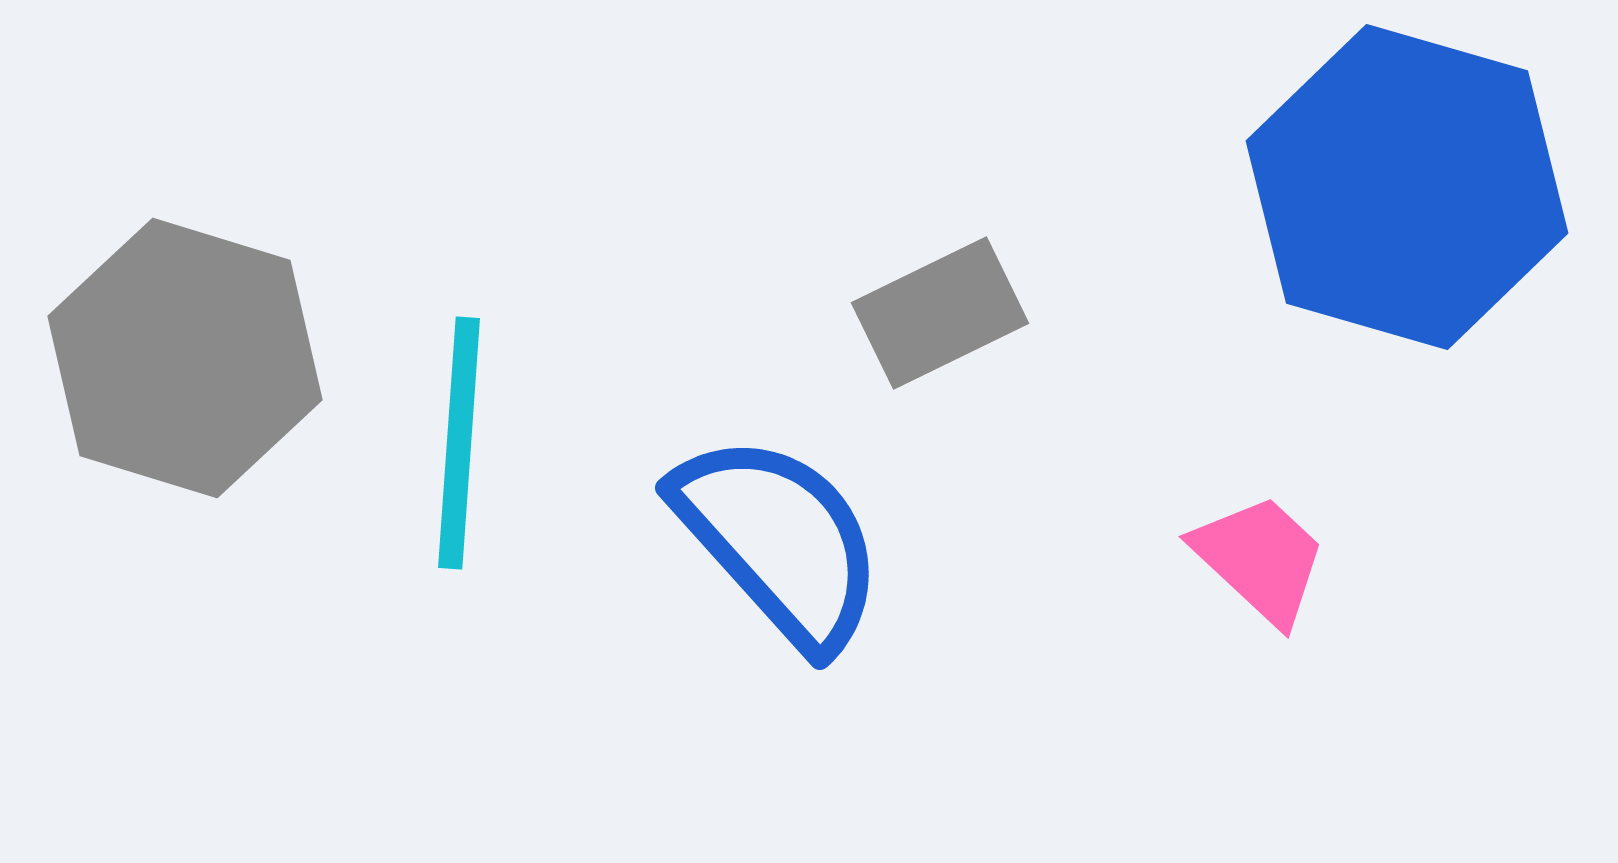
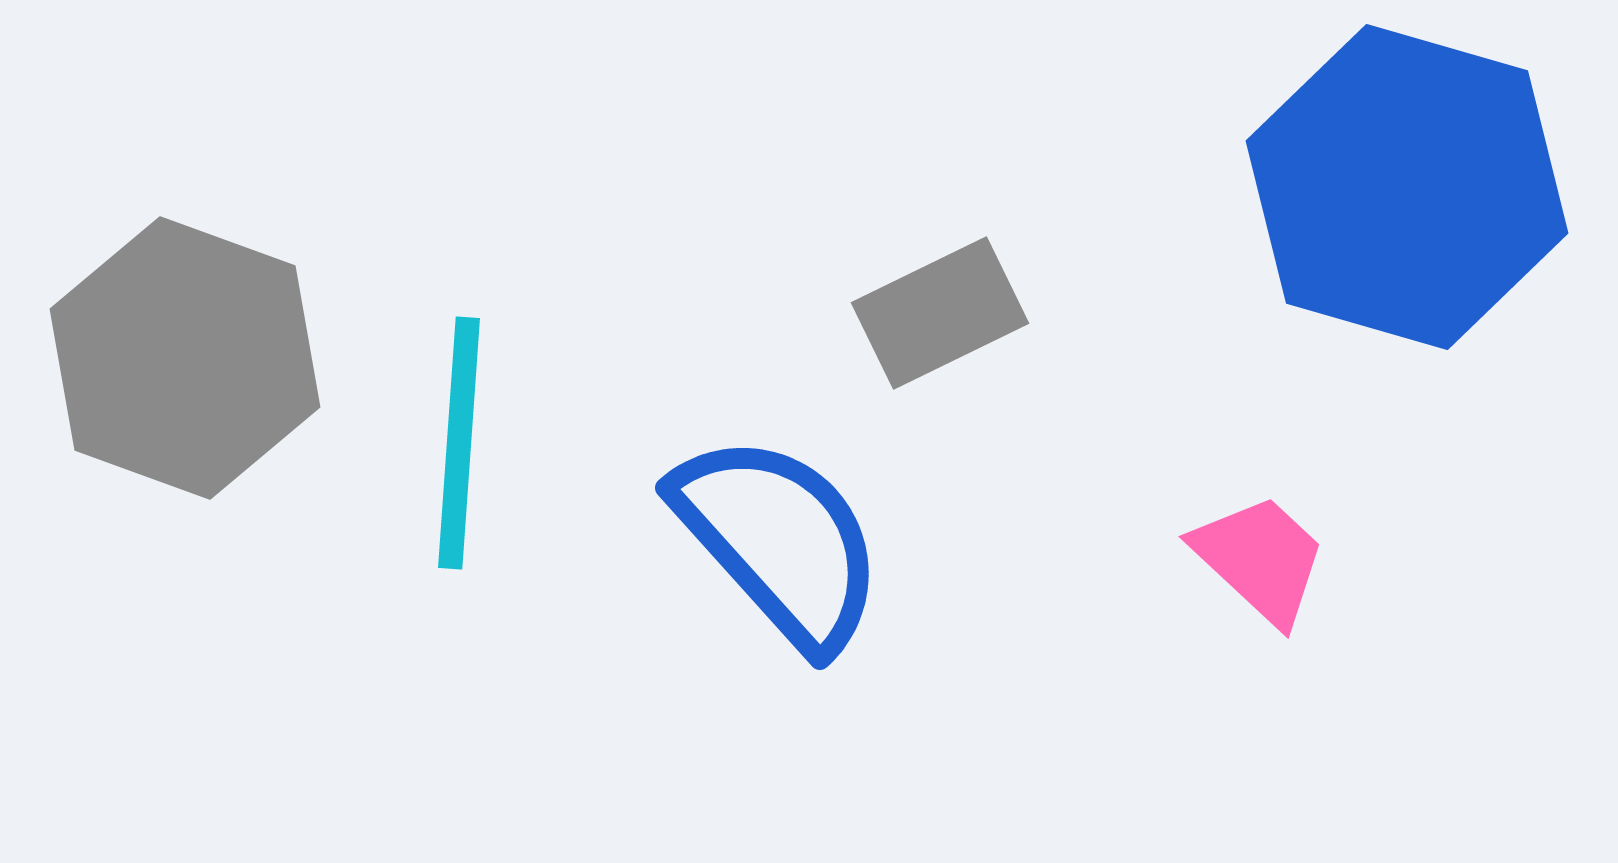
gray hexagon: rotated 3 degrees clockwise
